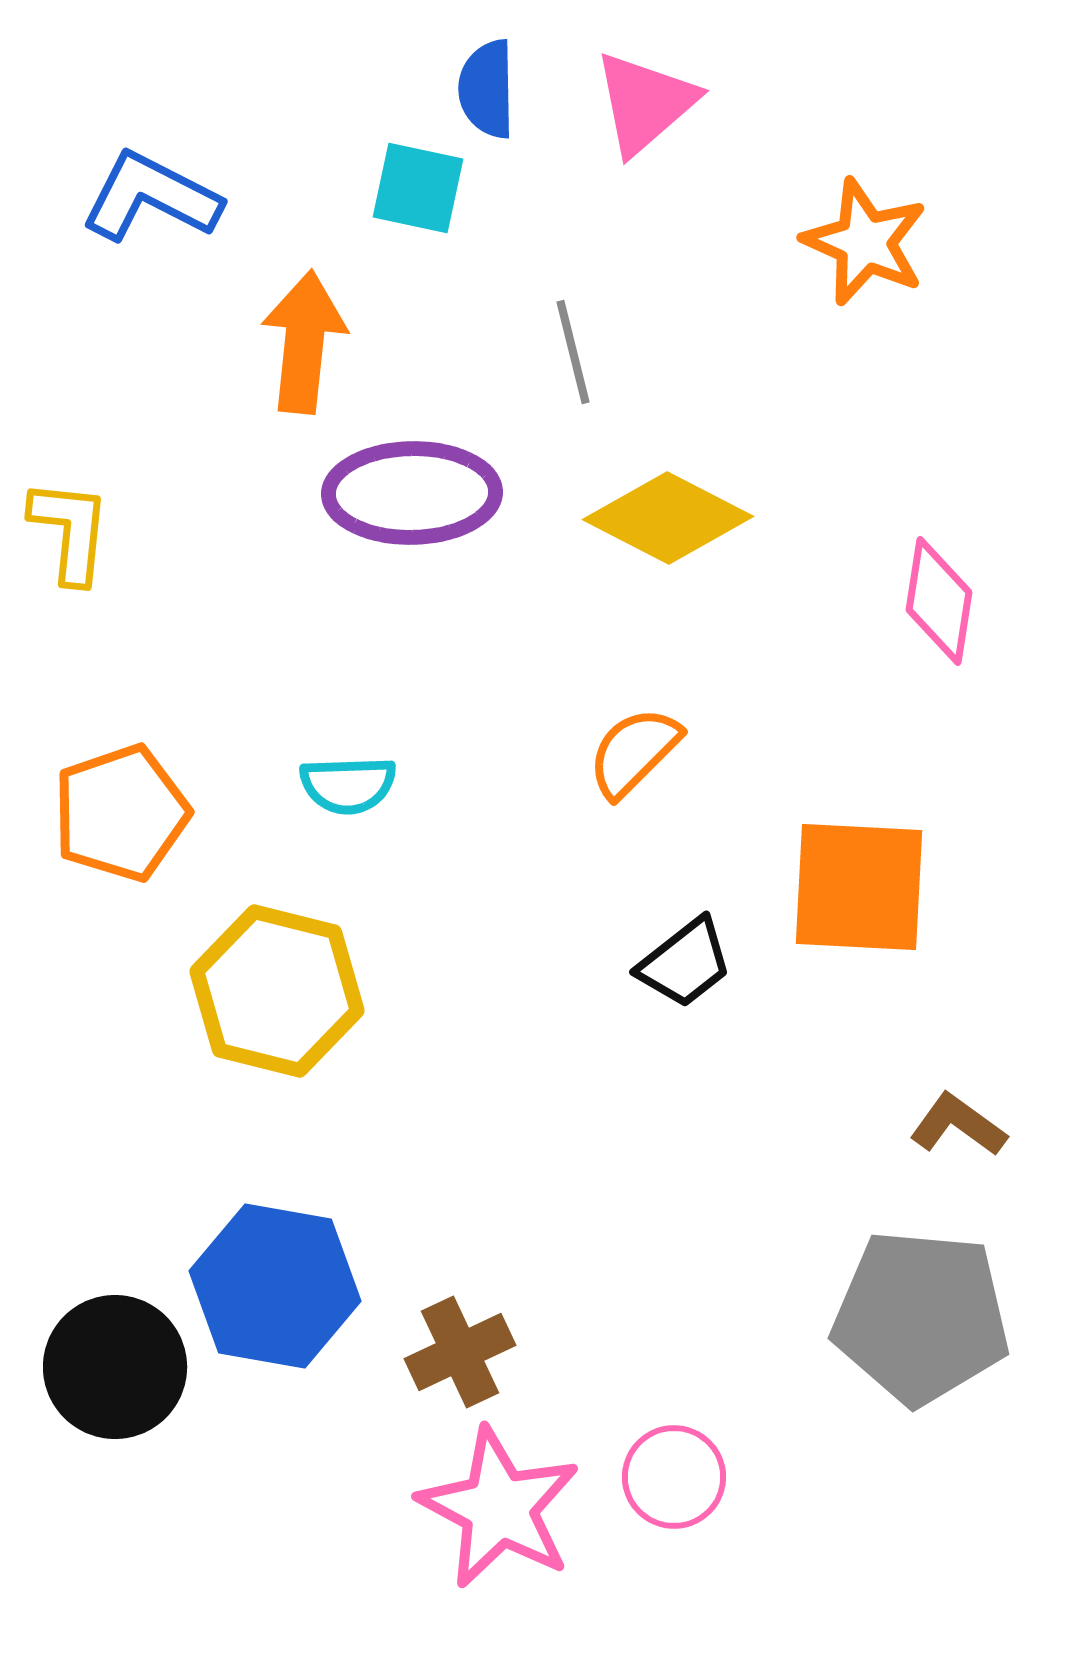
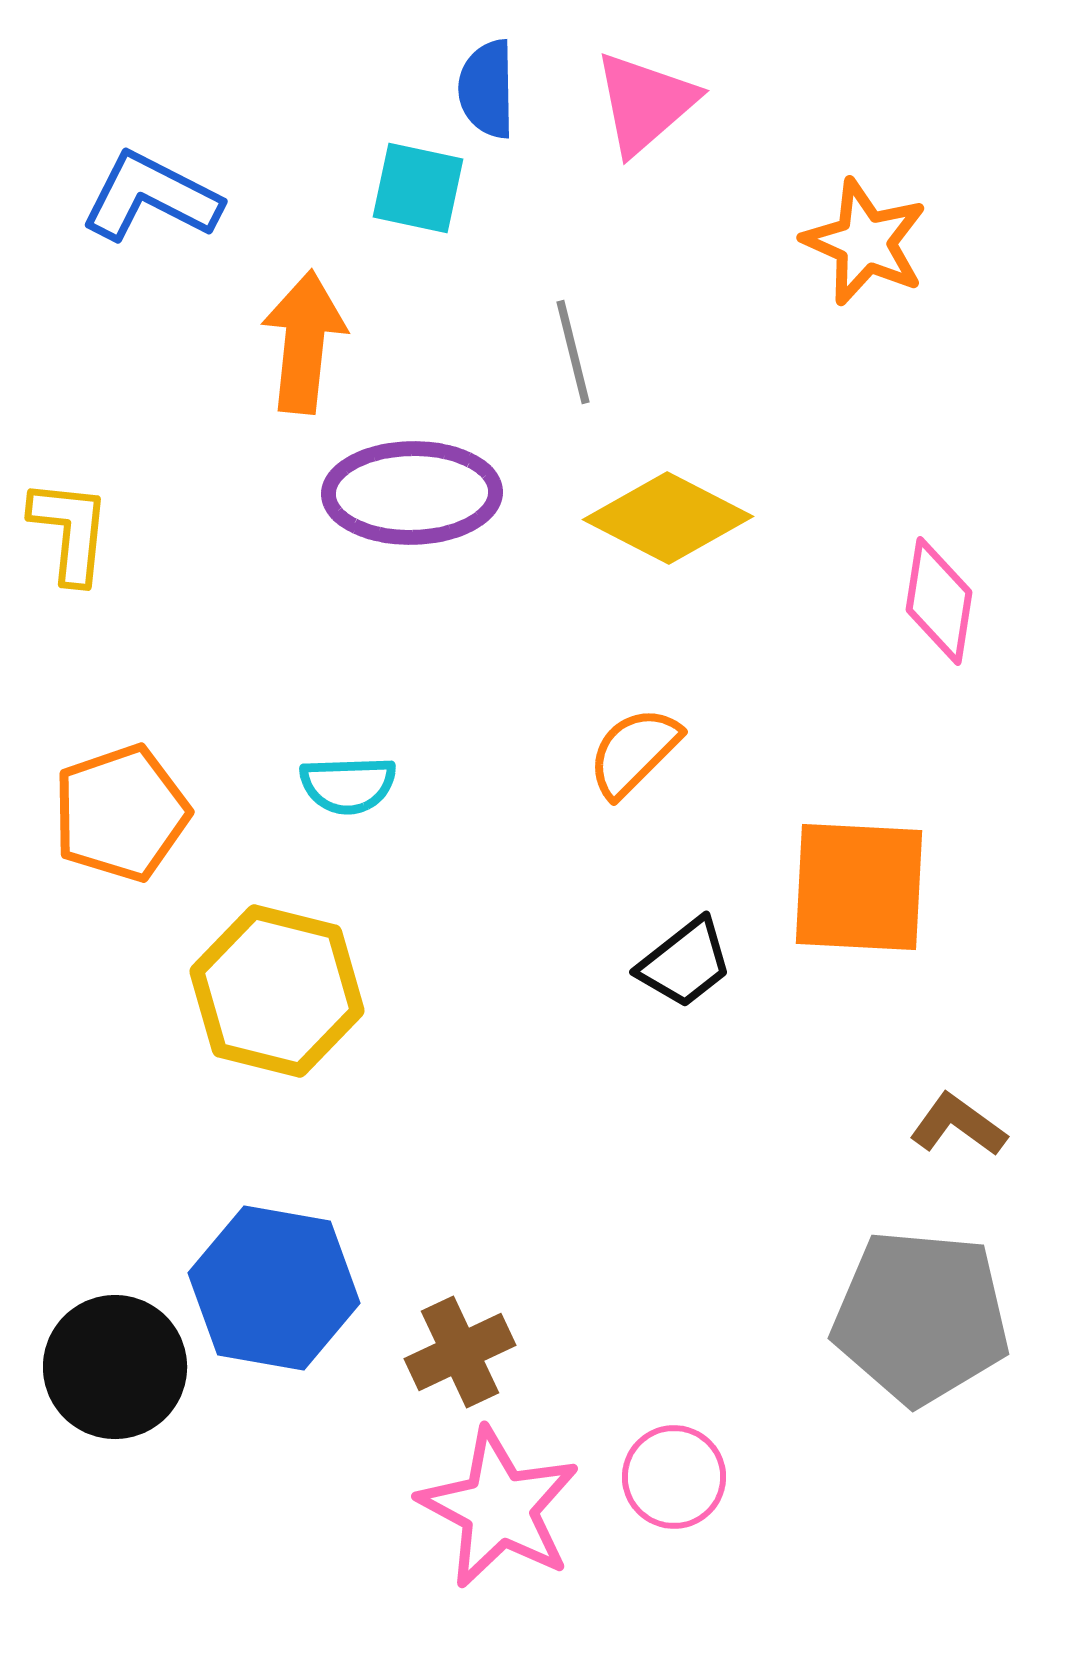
blue hexagon: moved 1 px left, 2 px down
